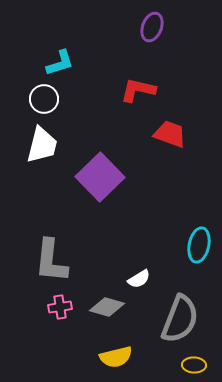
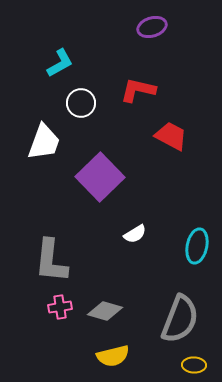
purple ellipse: rotated 52 degrees clockwise
cyan L-shape: rotated 12 degrees counterclockwise
white circle: moved 37 px right, 4 px down
red trapezoid: moved 1 px right, 2 px down; rotated 8 degrees clockwise
white trapezoid: moved 2 px right, 3 px up; rotated 6 degrees clockwise
cyan ellipse: moved 2 px left, 1 px down
white semicircle: moved 4 px left, 45 px up
gray diamond: moved 2 px left, 4 px down
yellow semicircle: moved 3 px left, 1 px up
